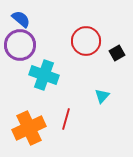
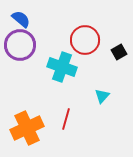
red circle: moved 1 px left, 1 px up
black square: moved 2 px right, 1 px up
cyan cross: moved 18 px right, 8 px up
orange cross: moved 2 px left
